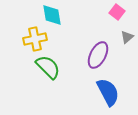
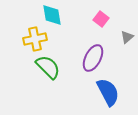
pink square: moved 16 px left, 7 px down
purple ellipse: moved 5 px left, 3 px down
